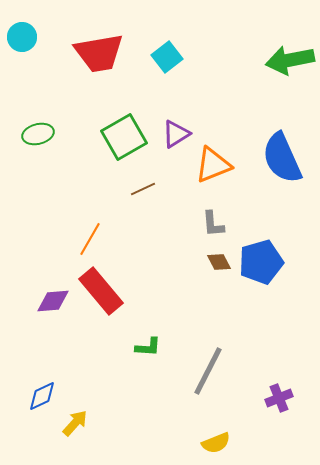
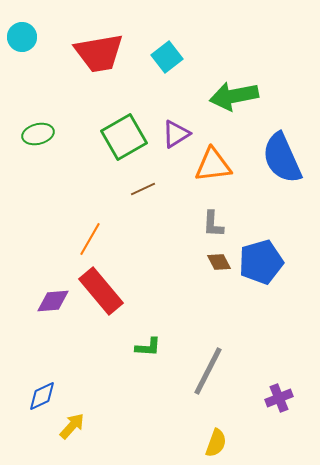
green arrow: moved 56 px left, 36 px down
orange triangle: rotated 15 degrees clockwise
gray L-shape: rotated 8 degrees clockwise
yellow arrow: moved 3 px left, 3 px down
yellow semicircle: rotated 48 degrees counterclockwise
